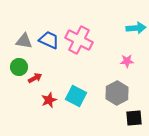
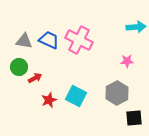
cyan arrow: moved 1 px up
